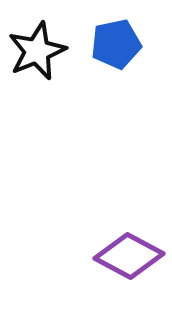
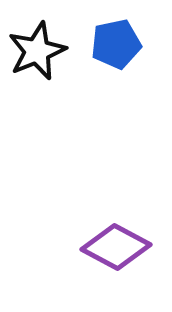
purple diamond: moved 13 px left, 9 px up
